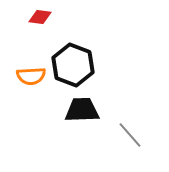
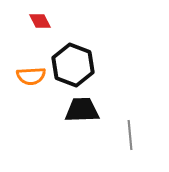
red diamond: moved 4 px down; rotated 55 degrees clockwise
gray line: rotated 36 degrees clockwise
